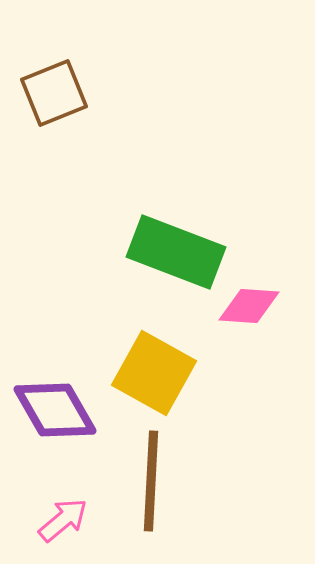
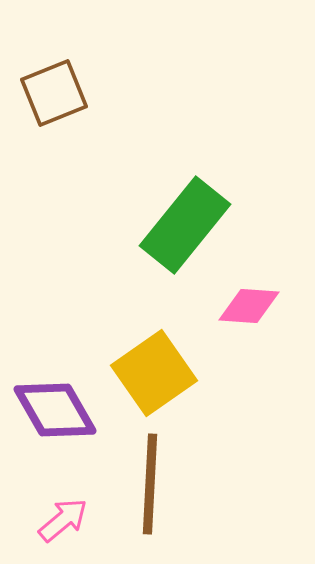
green rectangle: moved 9 px right, 27 px up; rotated 72 degrees counterclockwise
yellow square: rotated 26 degrees clockwise
brown line: moved 1 px left, 3 px down
